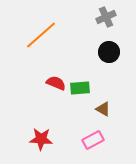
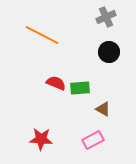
orange line: moved 1 px right; rotated 68 degrees clockwise
